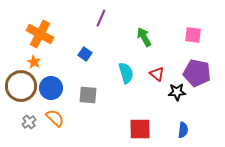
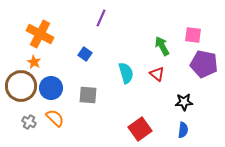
green arrow: moved 18 px right, 9 px down
purple pentagon: moved 7 px right, 9 px up
black star: moved 7 px right, 10 px down
gray cross: rotated 24 degrees counterclockwise
red square: rotated 35 degrees counterclockwise
